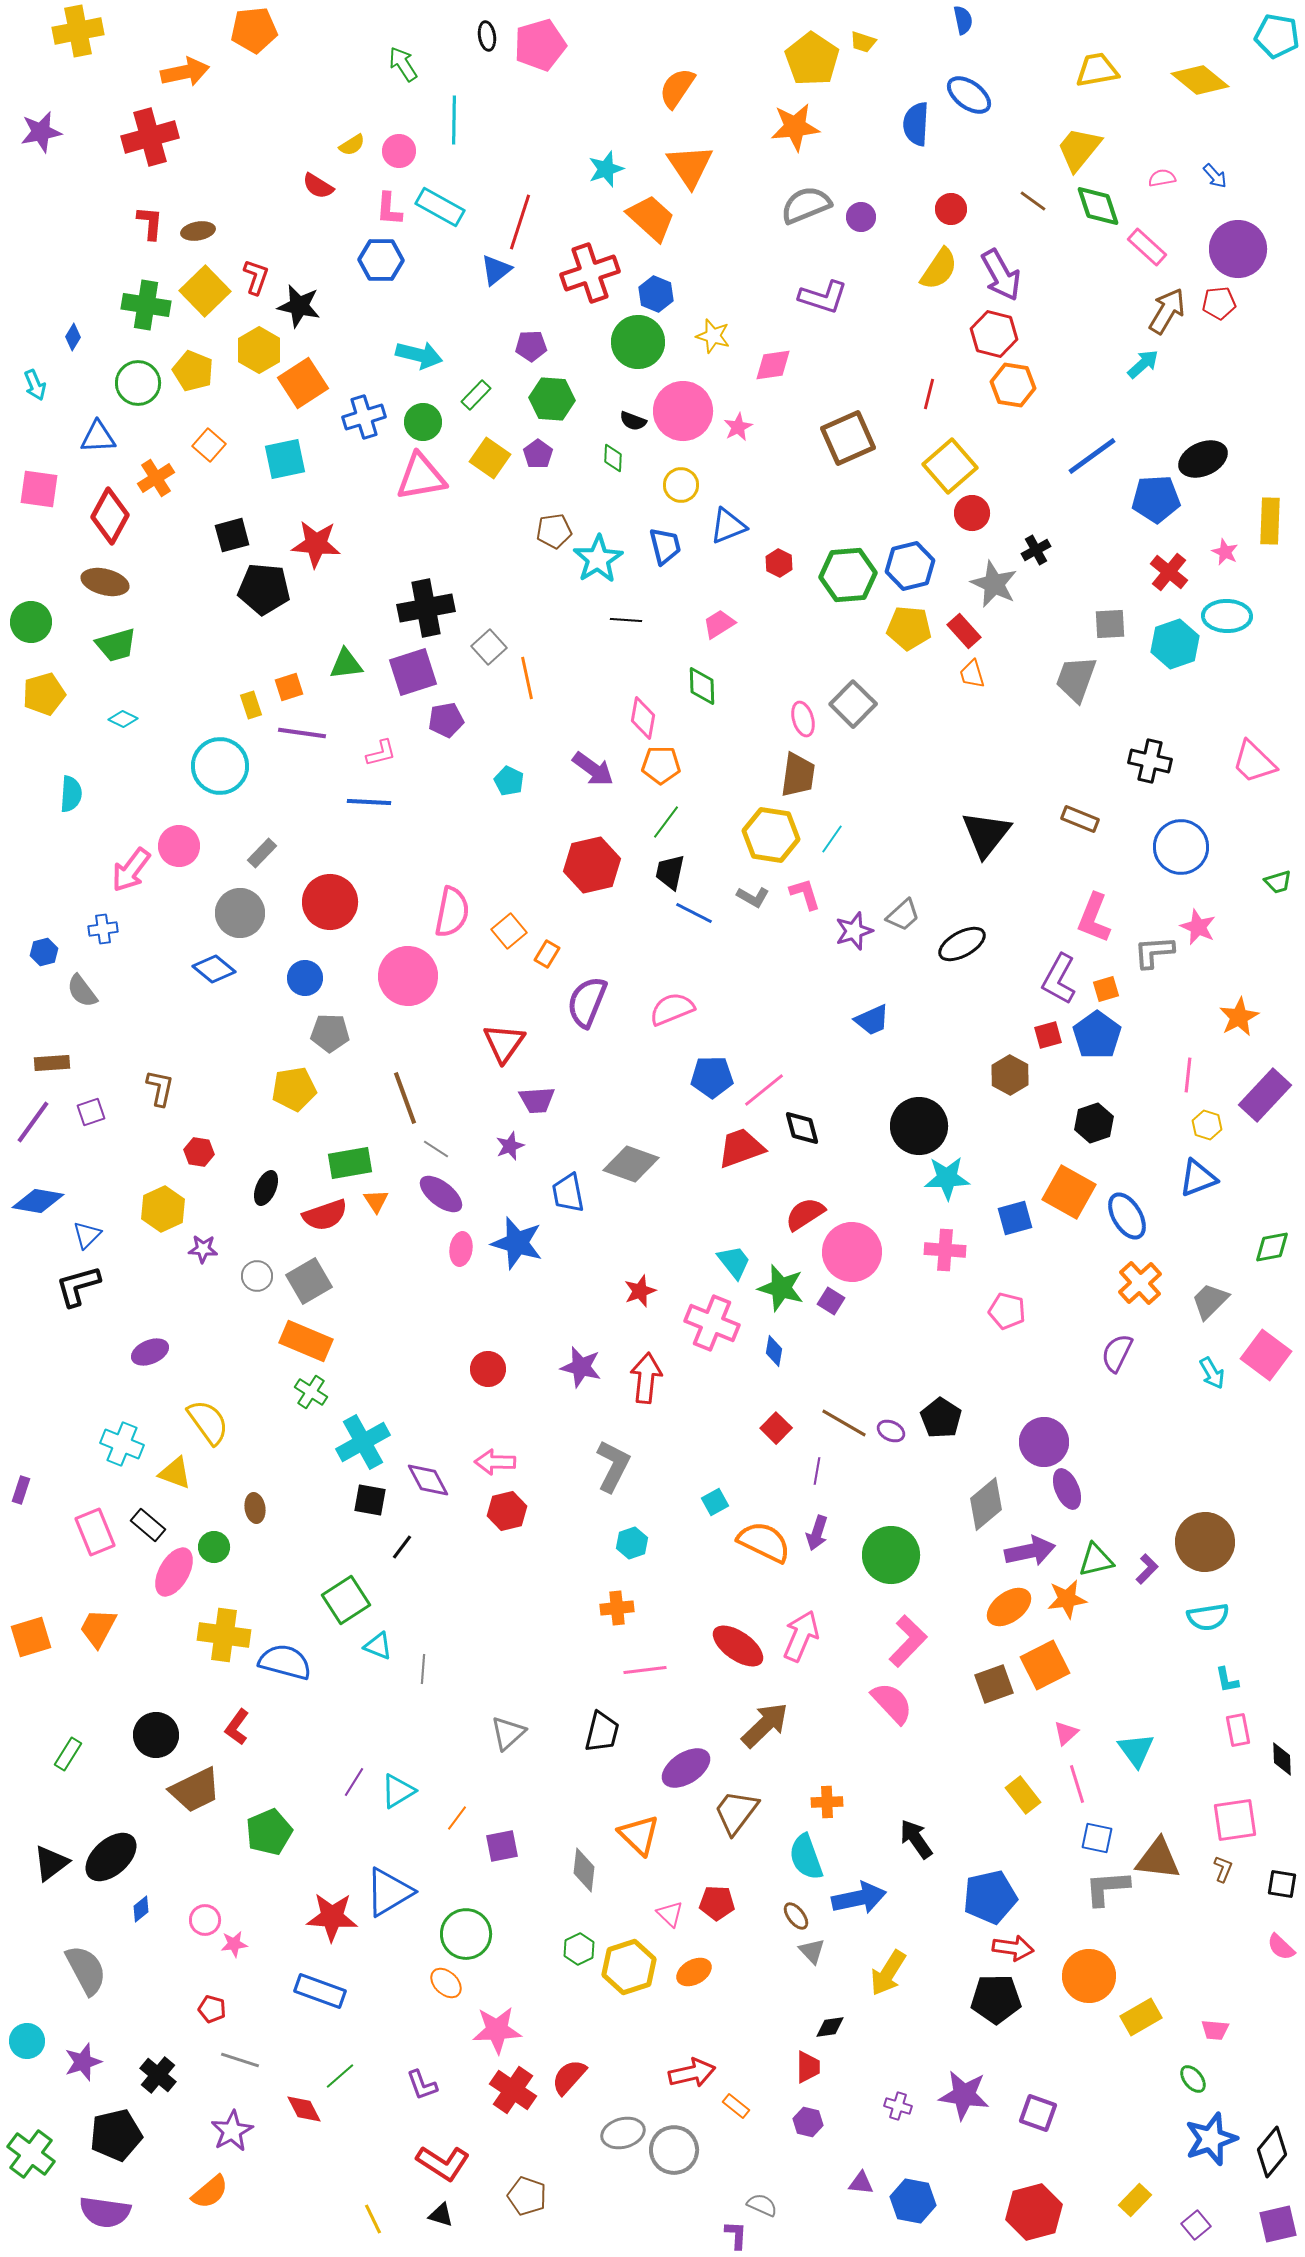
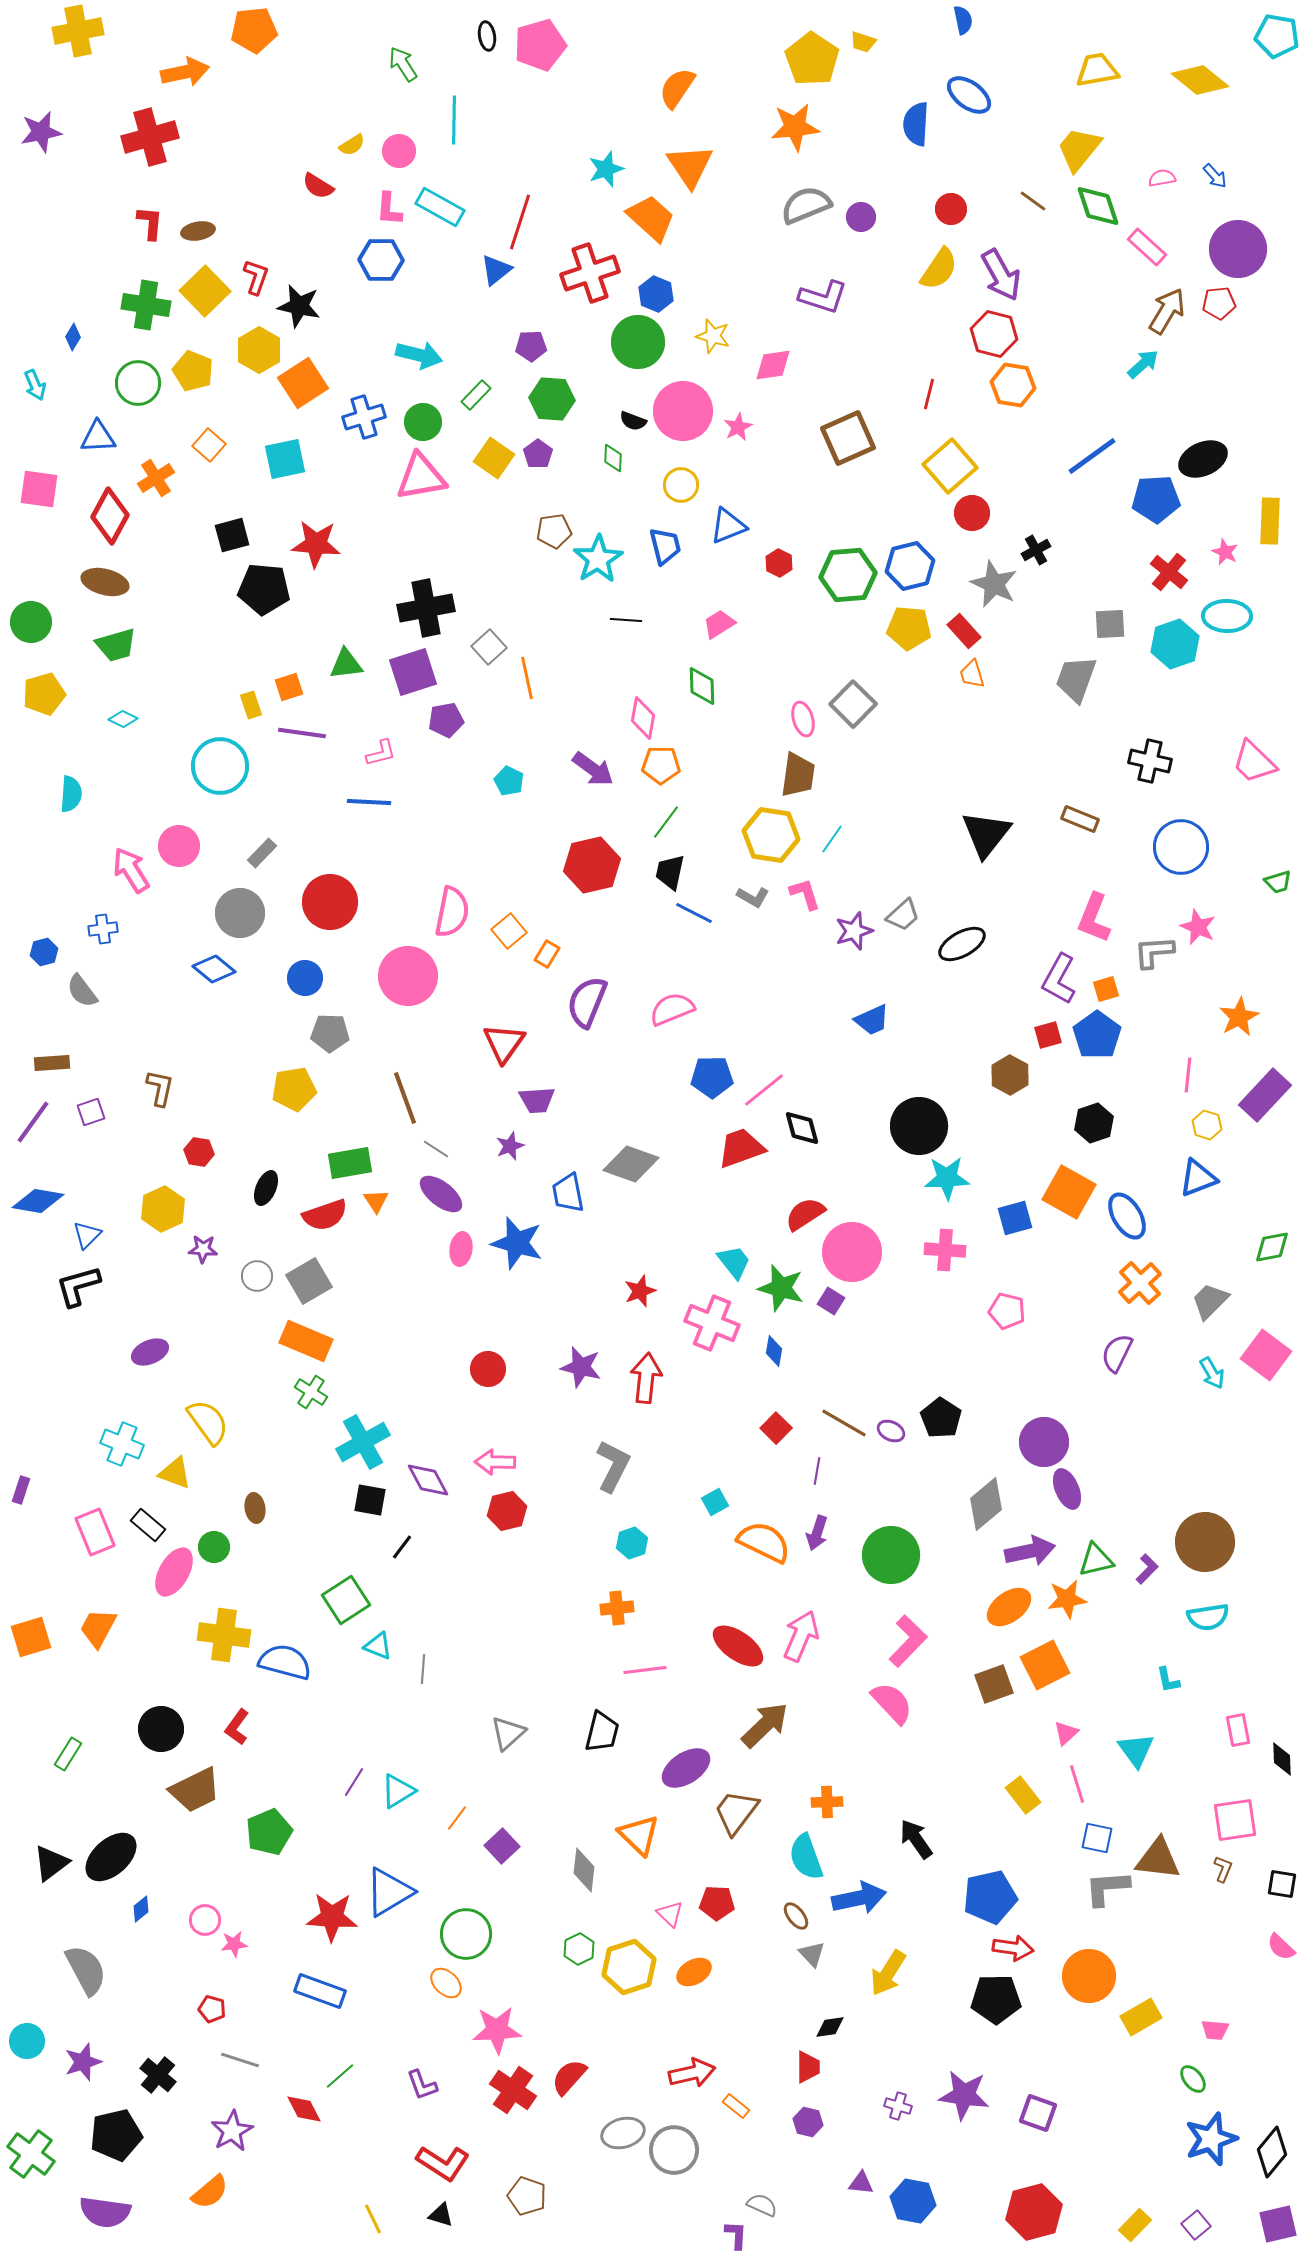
yellow square at (490, 458): moved 4 px right
pink arrow at (131, 870): rotated 111 degrees clockwise
cyan L-shape at (1227, 1680): moved 59 px left
black circle at (156, 1735): moved 5 px right, 6 px up
purple square at (502, 1846): rotated 32 degrees counterclockwise
gray triangle at (812, 1951): moved 3 px down
yellow rectangle at (1135, 2200): moved 25 px down
